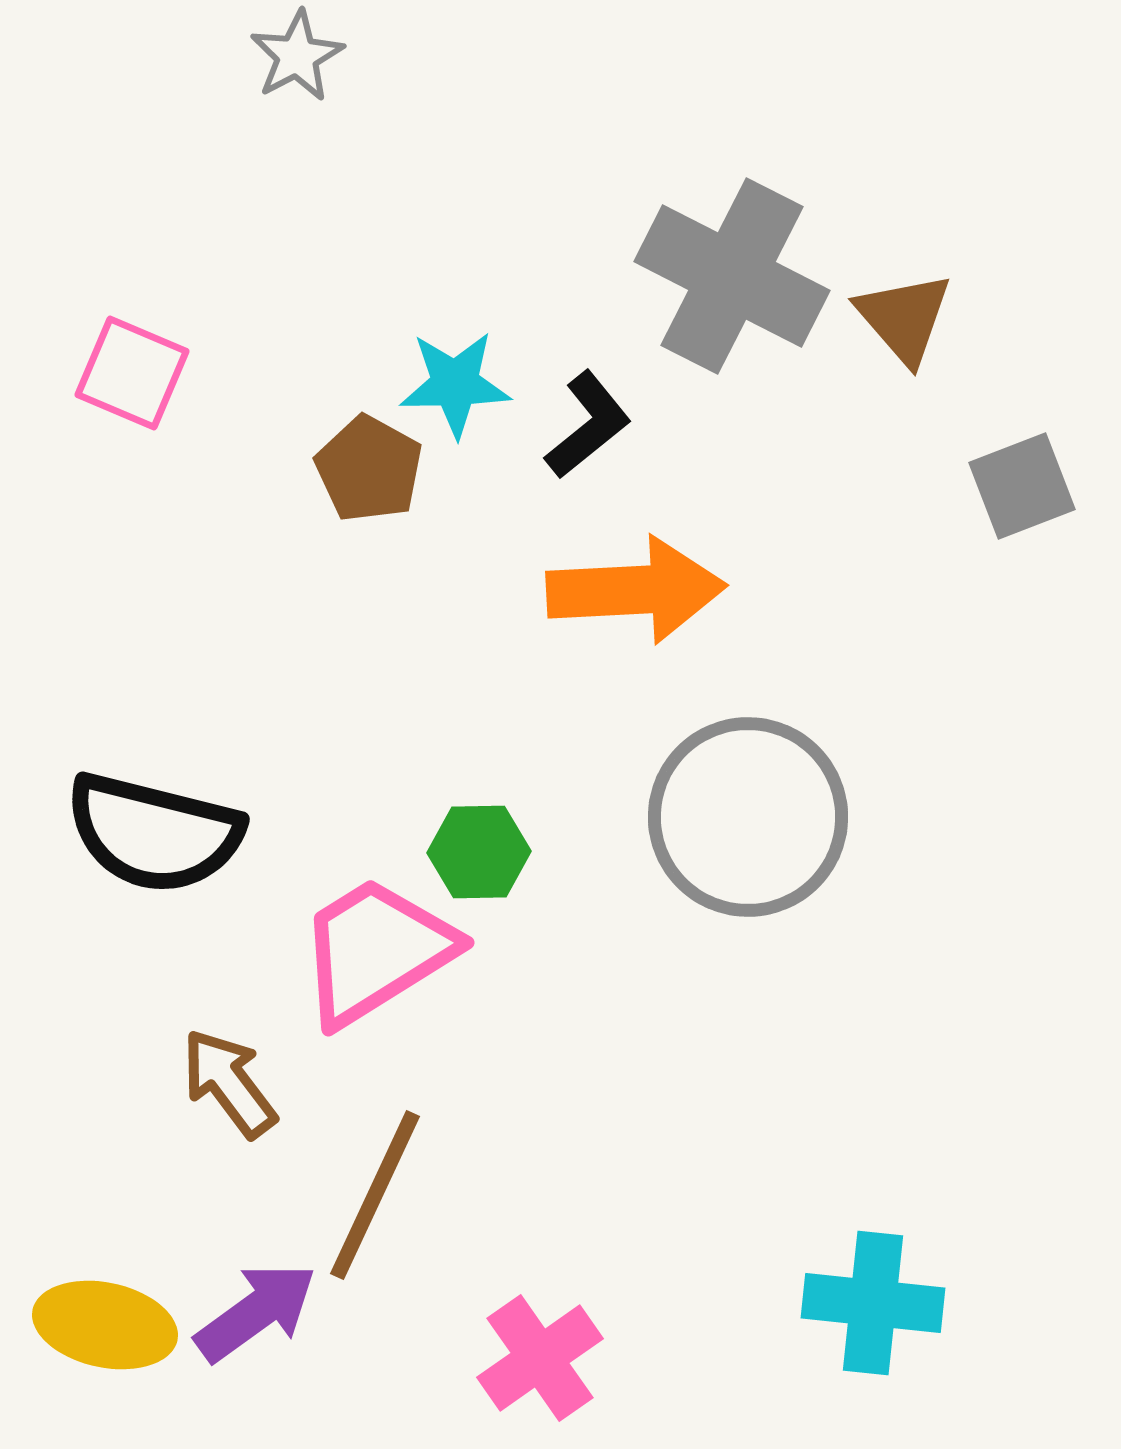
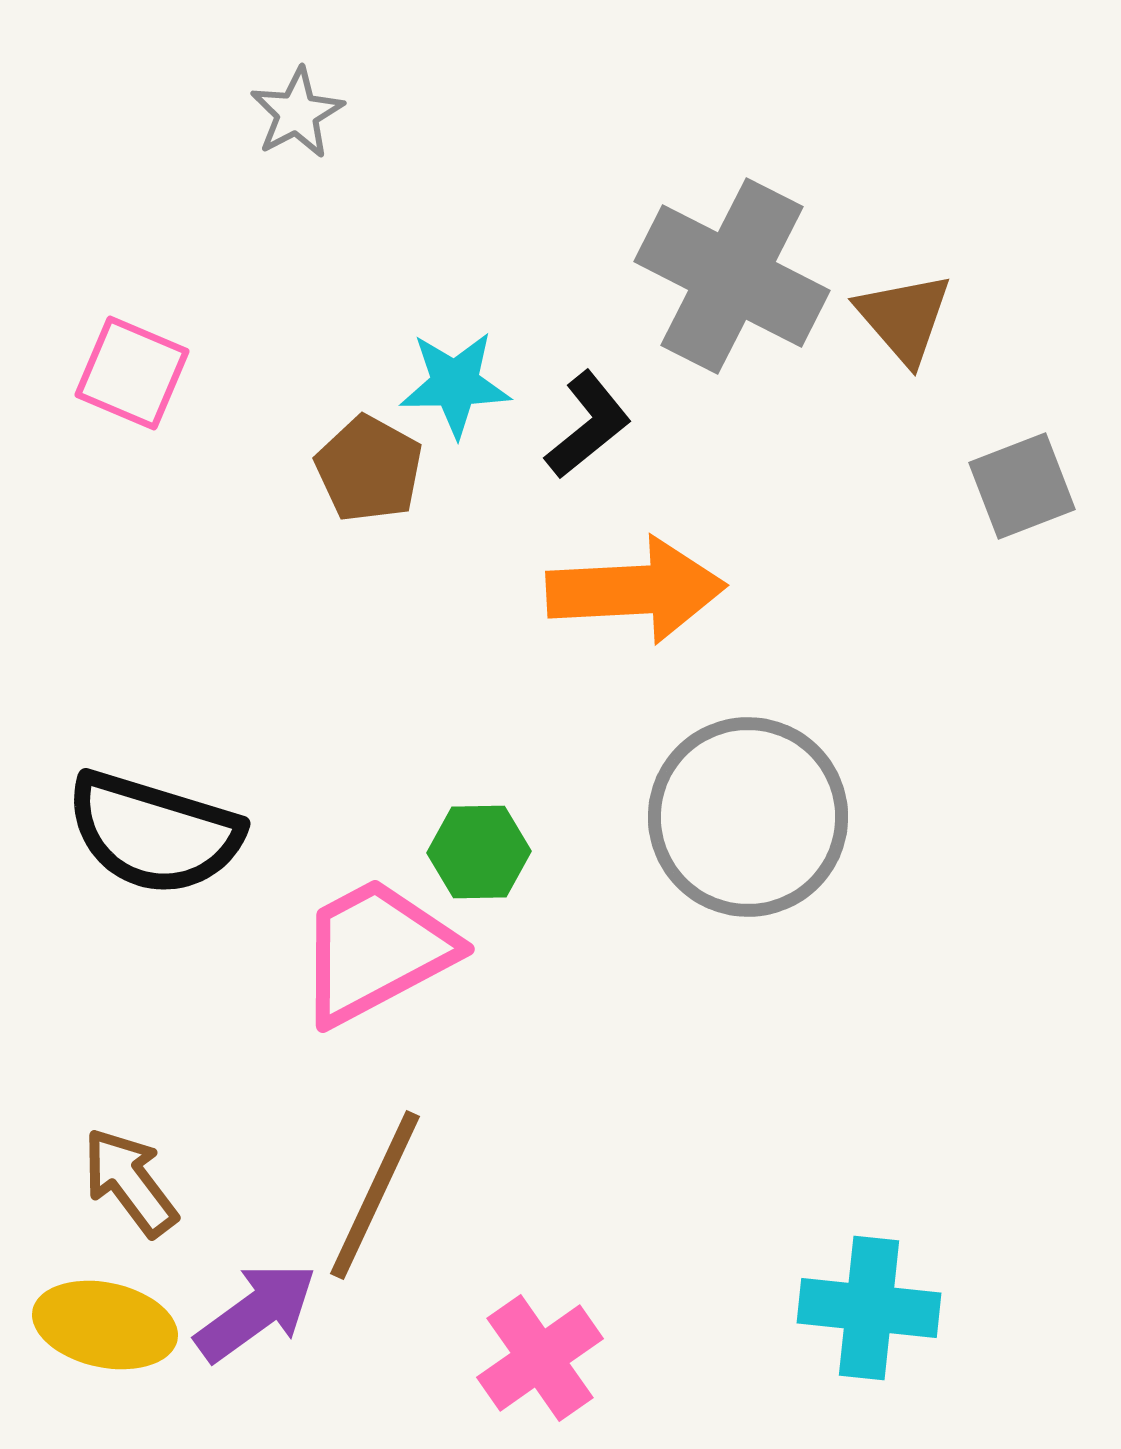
gray star: moved 57 px down
black semicircle: rotated 3 degrees clockwise
pink trapezoid: rotated 4 degrees clockwise
brown arrow: moved 99 px left, 99 px down
cyan cross: moved 4 px left, 5 px down
